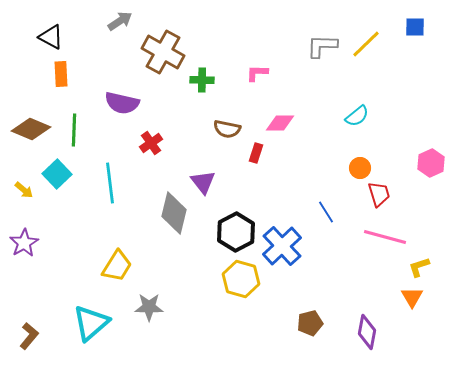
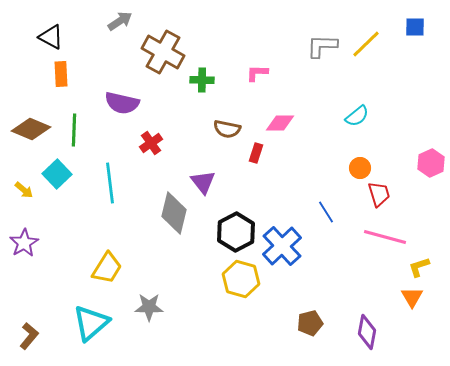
yellow trapezoid: moved 10 px left, 2 px down
